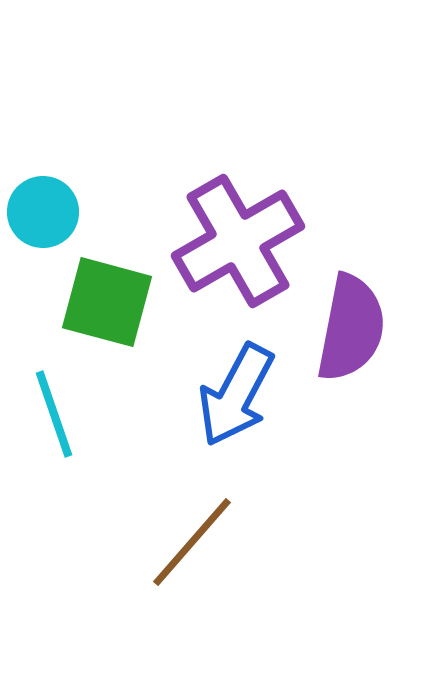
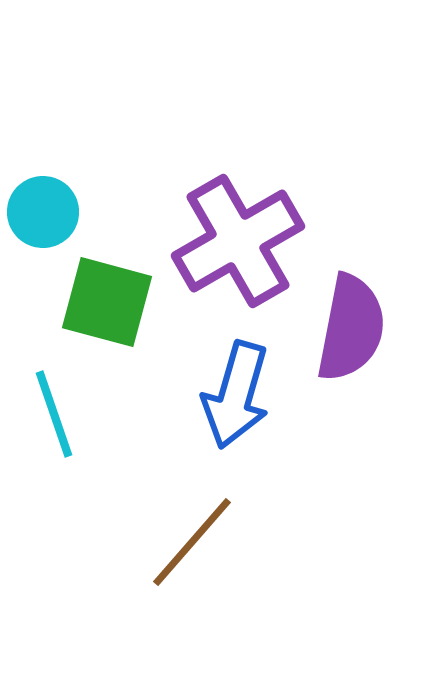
blue arrow: rotated 12 degrees counterclockwise
